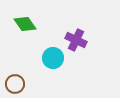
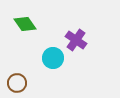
purple cross: rotated 10 degrees clockwise
brown circle: moved 2 px right, 1 px up
